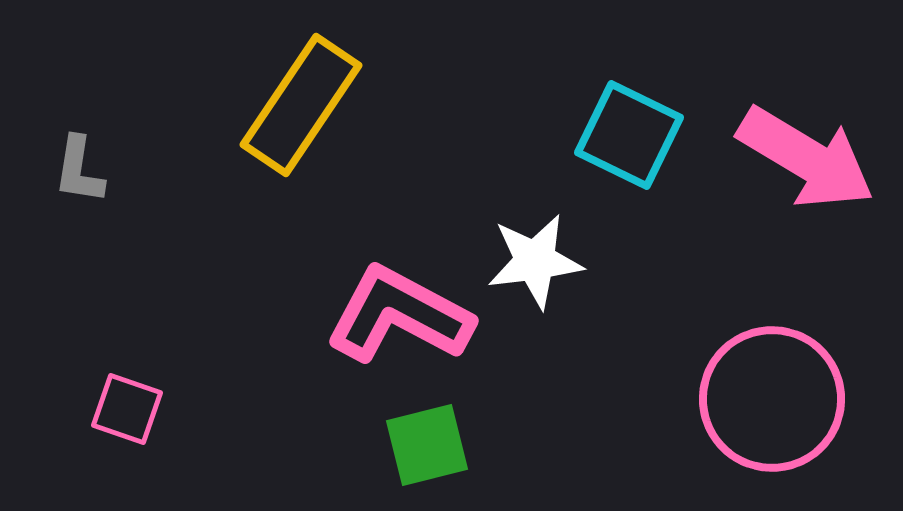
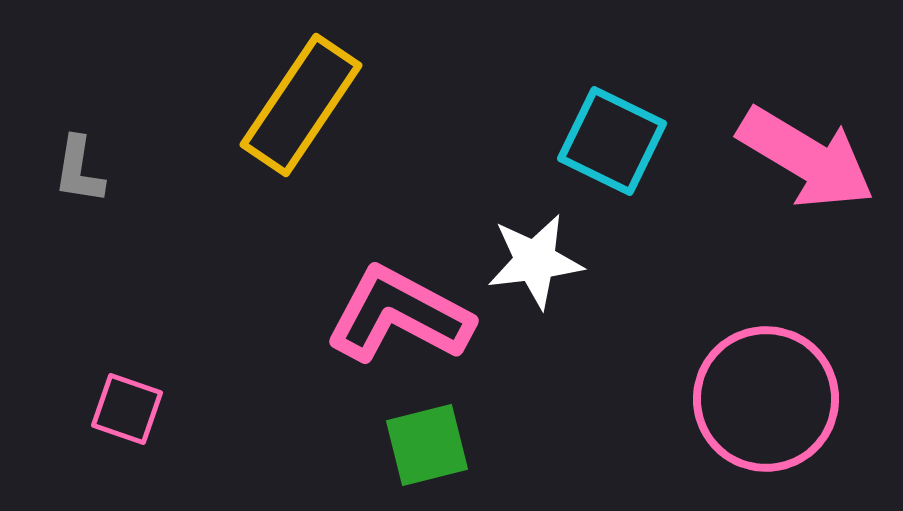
cyan square: moved 17 px left, 6 px down
pink circle: moved 6 px left
